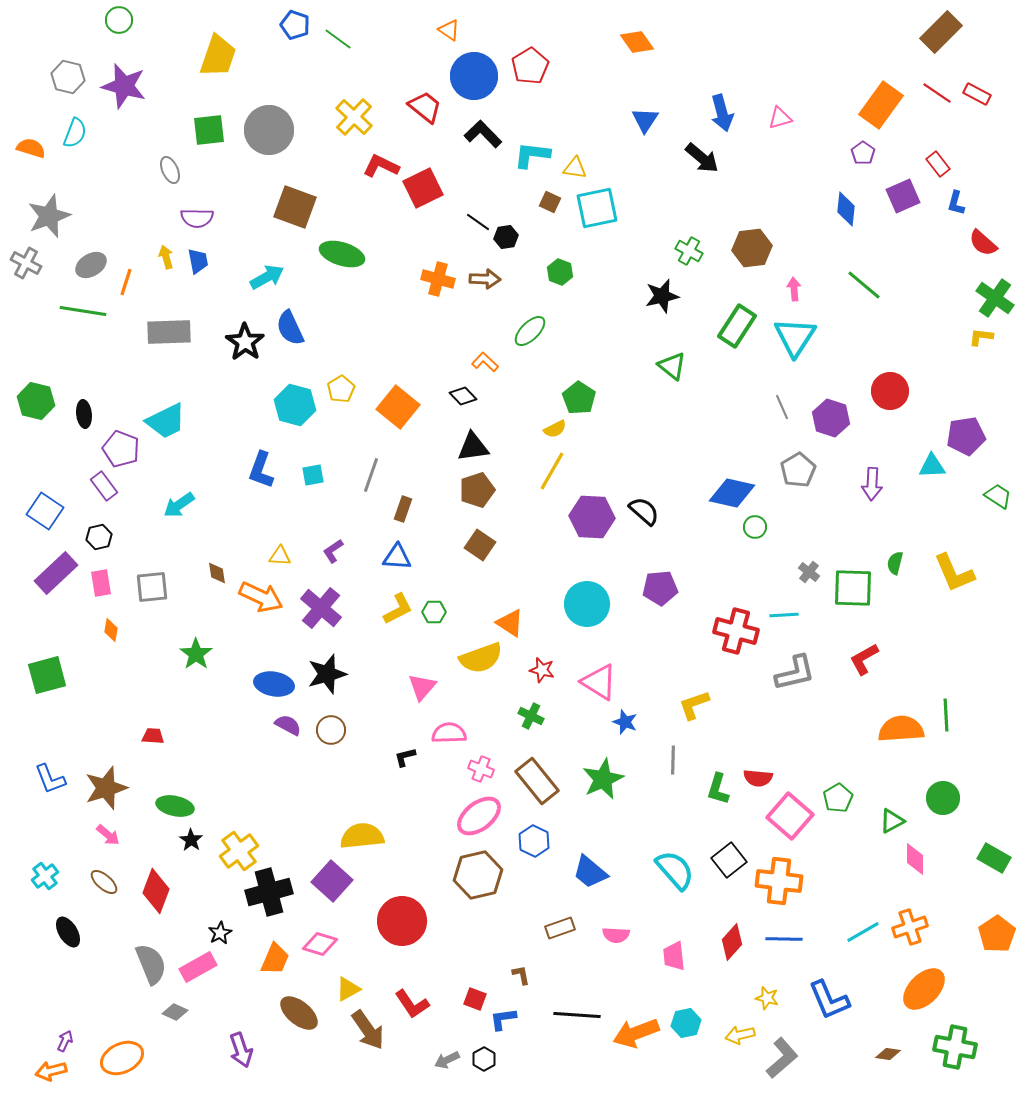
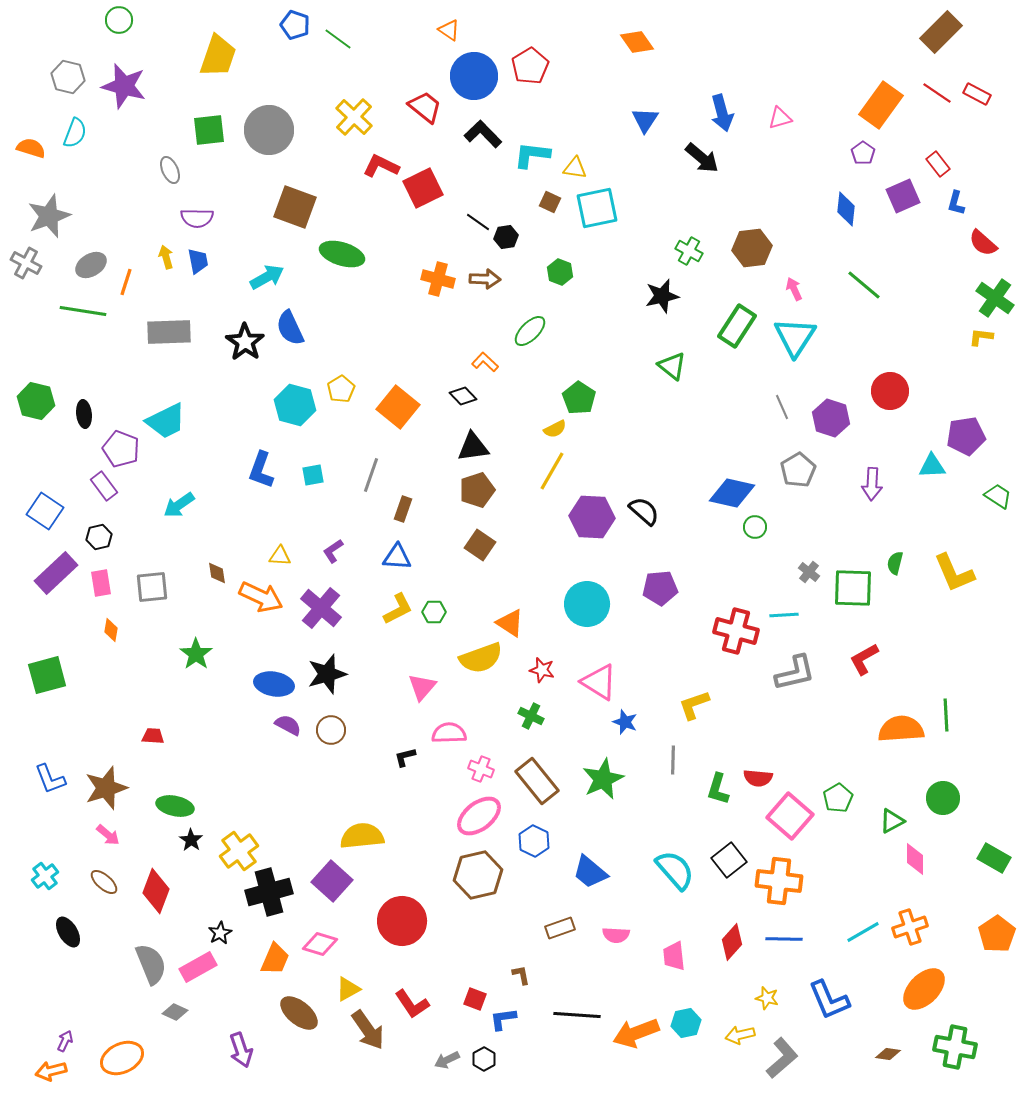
pink arrow at (794, 289): rotated 20 degrees counterclockwise
